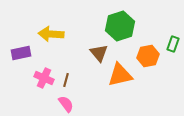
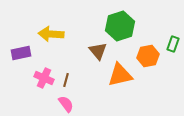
brown triangle: moved 1 px left, 2 px up
